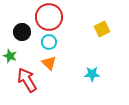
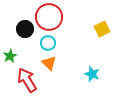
black circle: moved 3 px right, 3 px up
cyan circle: moved 1 px left, 1 px down
green star: rotated 24 degrees clockwise
cyan star: rotated 21 degrees clockwise
